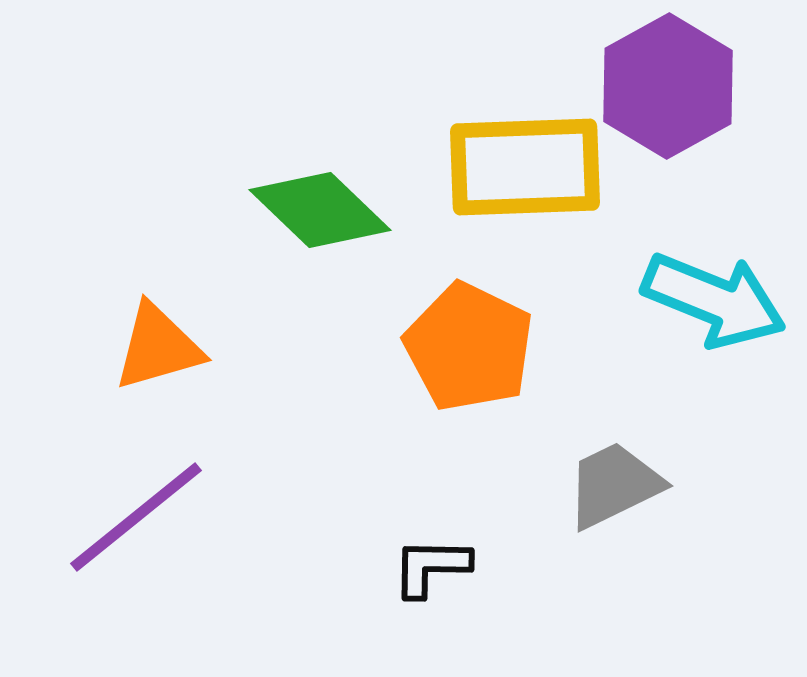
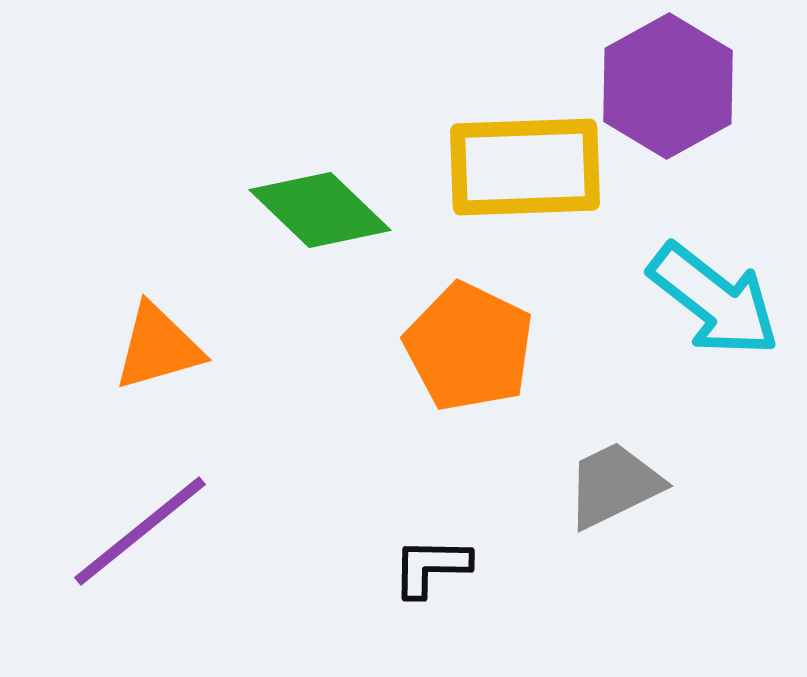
cyan arrow: rotated 16 degrees clockwise
purple line: moved 4 px right, 14 px down
